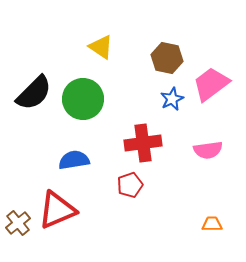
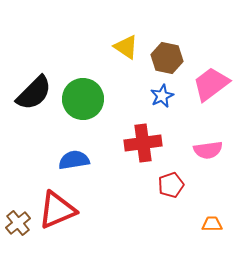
yellow triangle: moved 25 px right
blue star: moved 10 px left, 3 px up
red pentagon: moved 41 px right
